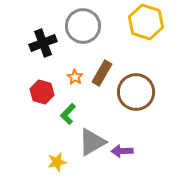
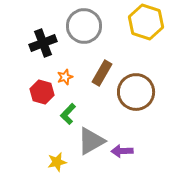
gray circle: moved 1 px right
orange star: moved 10 px left; rotated 21 degrees clockwise
gray triangle: moved 1 px left, 1 px up
